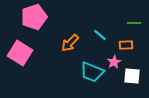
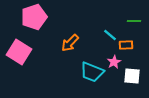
green line: moved 2 px up
cyan line: moved 10 px right
pink square: moved 1 px left, 1 px up
